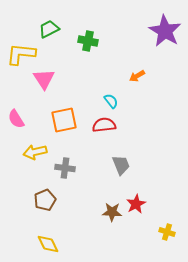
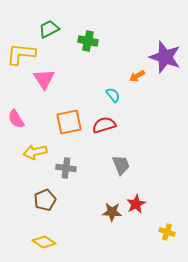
purple star: moved 26 px down; rotated 12 degrees counterclockwise
cyan semicircle: moved 2 px right, 6 px up
orange square: moved 5 px right, 2 px down
red semicircle: rotated 10 degrees counterclockwise
gray cross: moved 1 px right
yellow diamond: moved 4 px left, 2 px up; rotated 30 degrees counterclockwise
